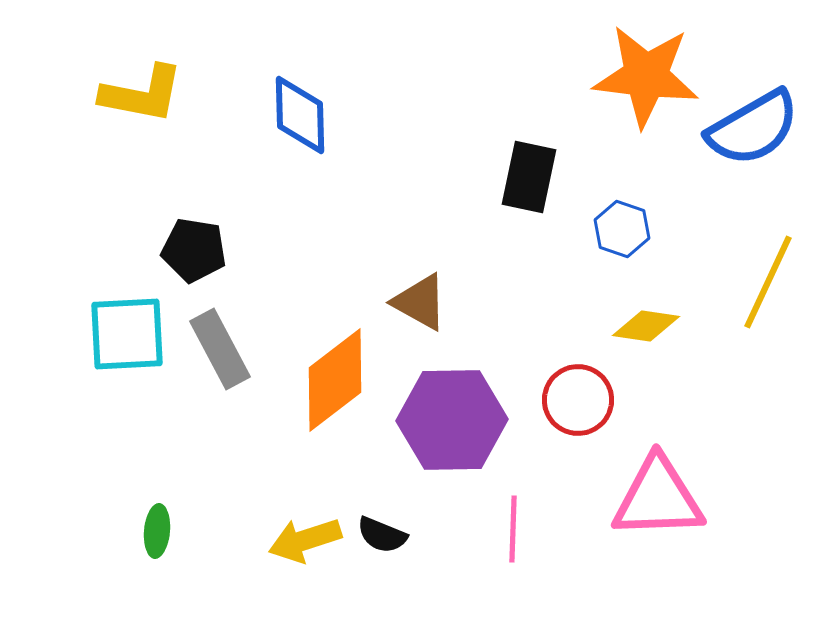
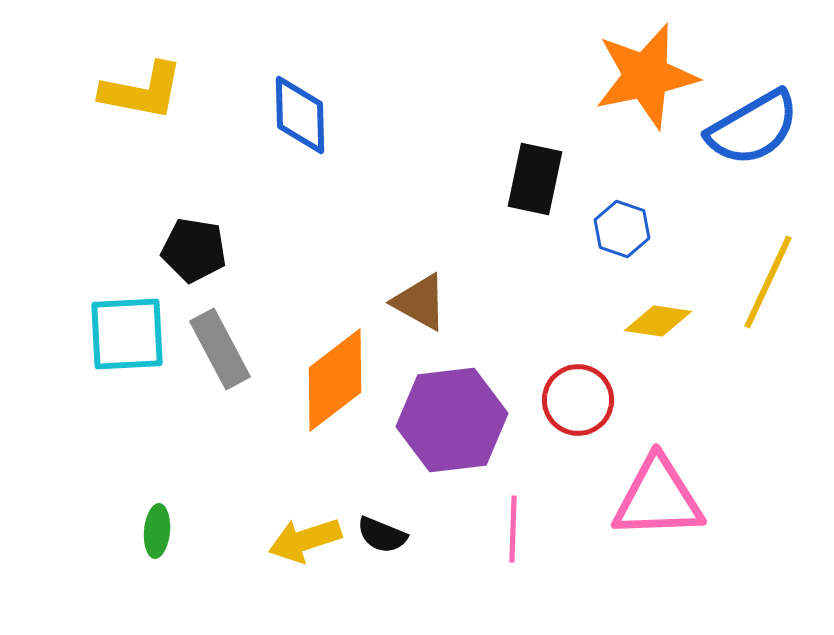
orange star: rotated 19 degrees counterclockwise
yellow L-shape: moved 3 px up
black rectangle: moved 6 px right, 2 px down
yellow diamond: moved 12 px right, 5 px up
purple hexagon: rotated 6 degrees counterclockwise
